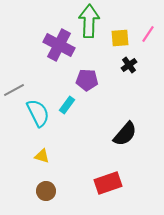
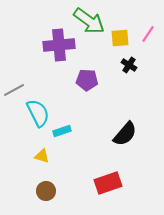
green arrow: rotated 124 degrees clockwise
purple cross: rotated 32 degrees counterclockwise
black cross: rotated 21 degrees counterclockwise
cyan rectangle: moved 5 px left, 26 px down; rotated 36 degrees clockwise
